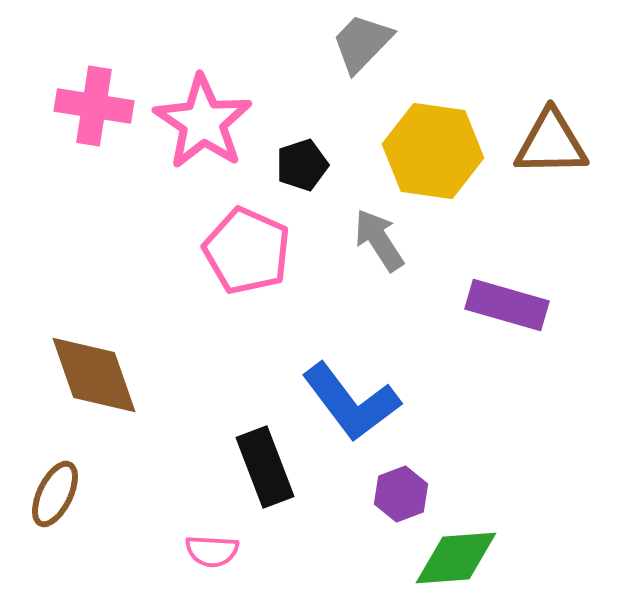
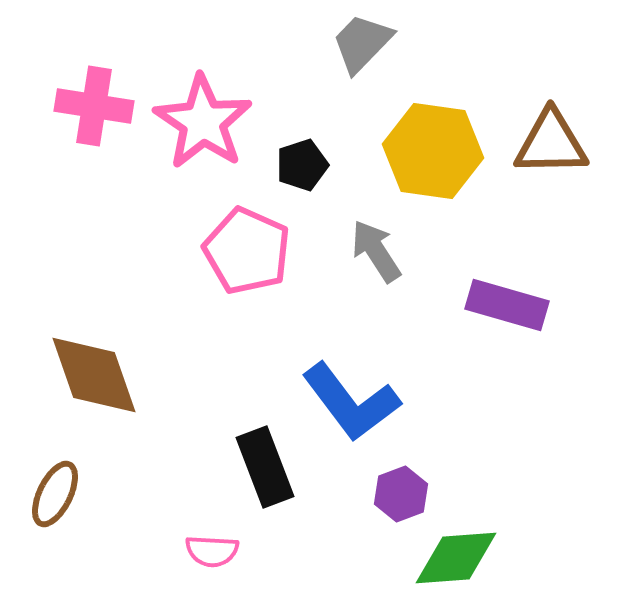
gray arrow: moved 3 px left, 11 px down
